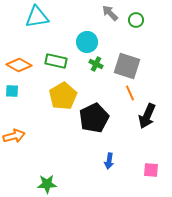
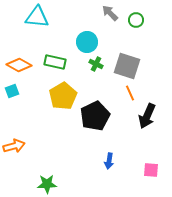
cyan triangle: rotated 15 degrees clockwise
green rectangle: moved 1 px left, 1 px down
cyan square: rotated 24 degrees counterclockwise
black pentagon: moved 1 px right, 2 px up
orange arrow: moved 10 px down
